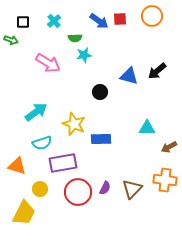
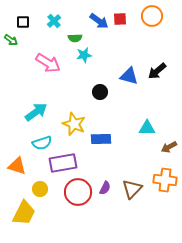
green arrow: rotated 16 degrees clockwise
